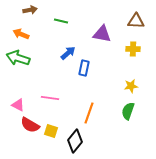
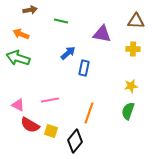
pink line: moved 2 px down; rotated 18 degrees counterclockwise
